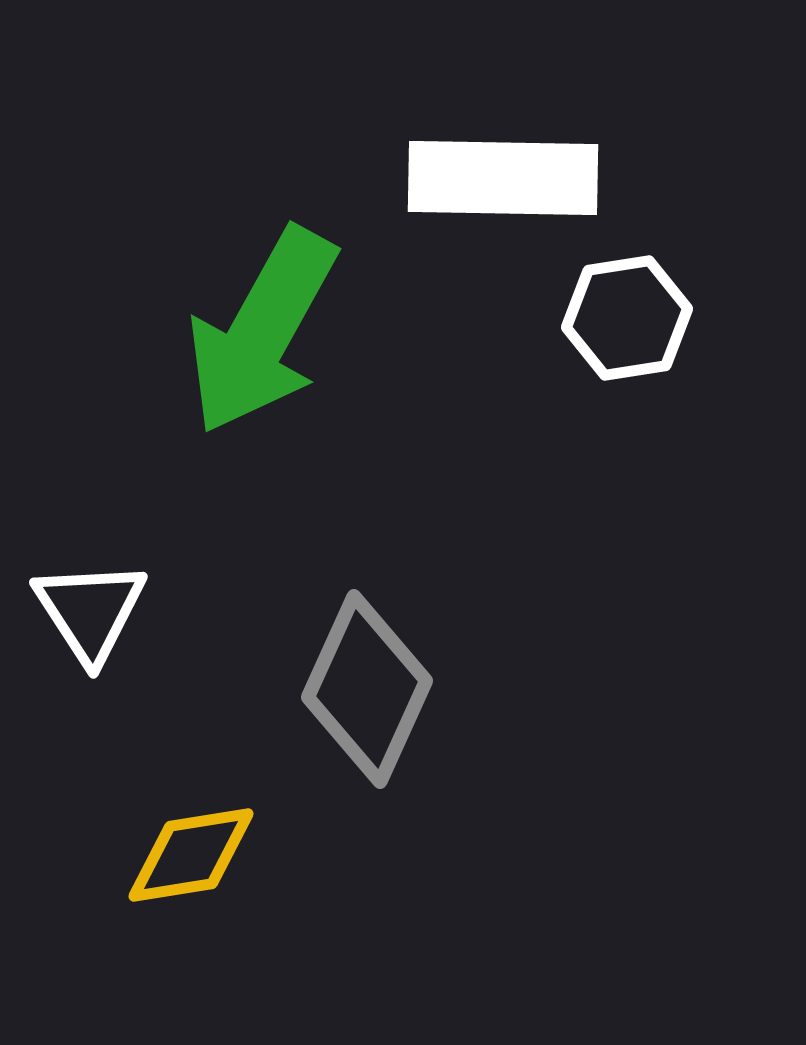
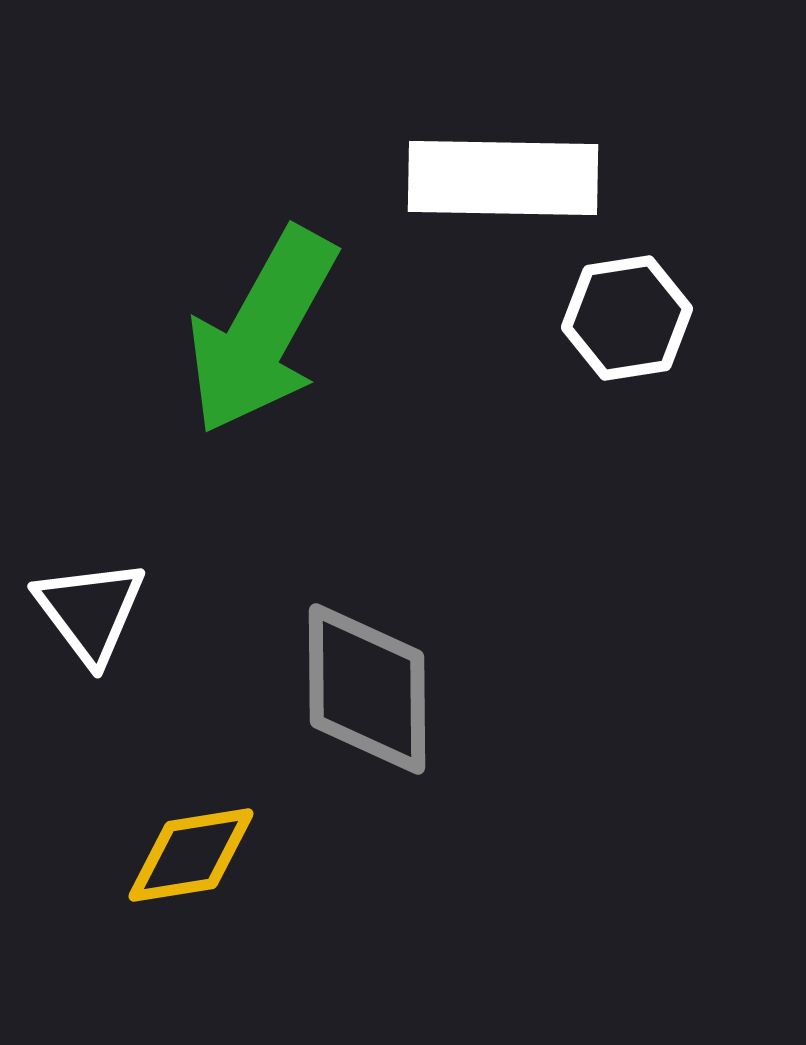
white triangle: rotated 4 degrees counterclockwise
gray diamond: rotated 25 degrees counterclockwise
